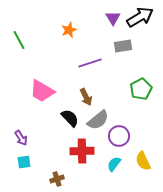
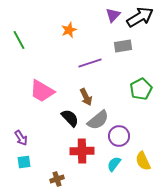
purple triangle: moved 3 px up; rotated 14 degrees clockwise
